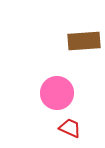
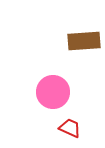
pink circle: moved 4 px left, 1 px up
